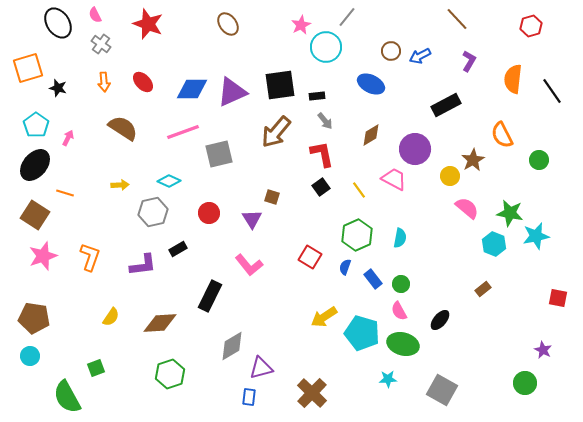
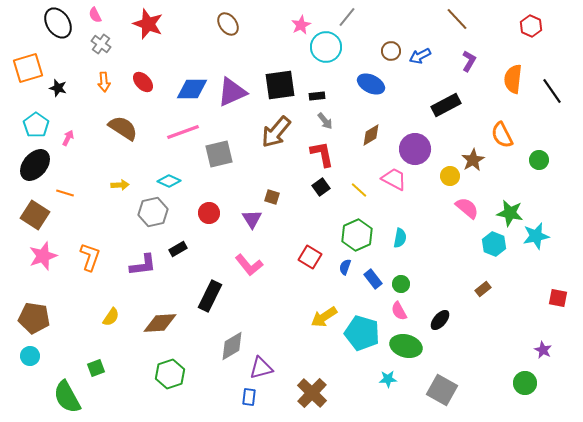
red hexagon at (531, 26): rotated 20 degrees counterclockwise
yellow line at (359, 190): rotated 12 degrees counterclockwise
green ellipse at (403, 344): moved 3 px right, 2 px down
